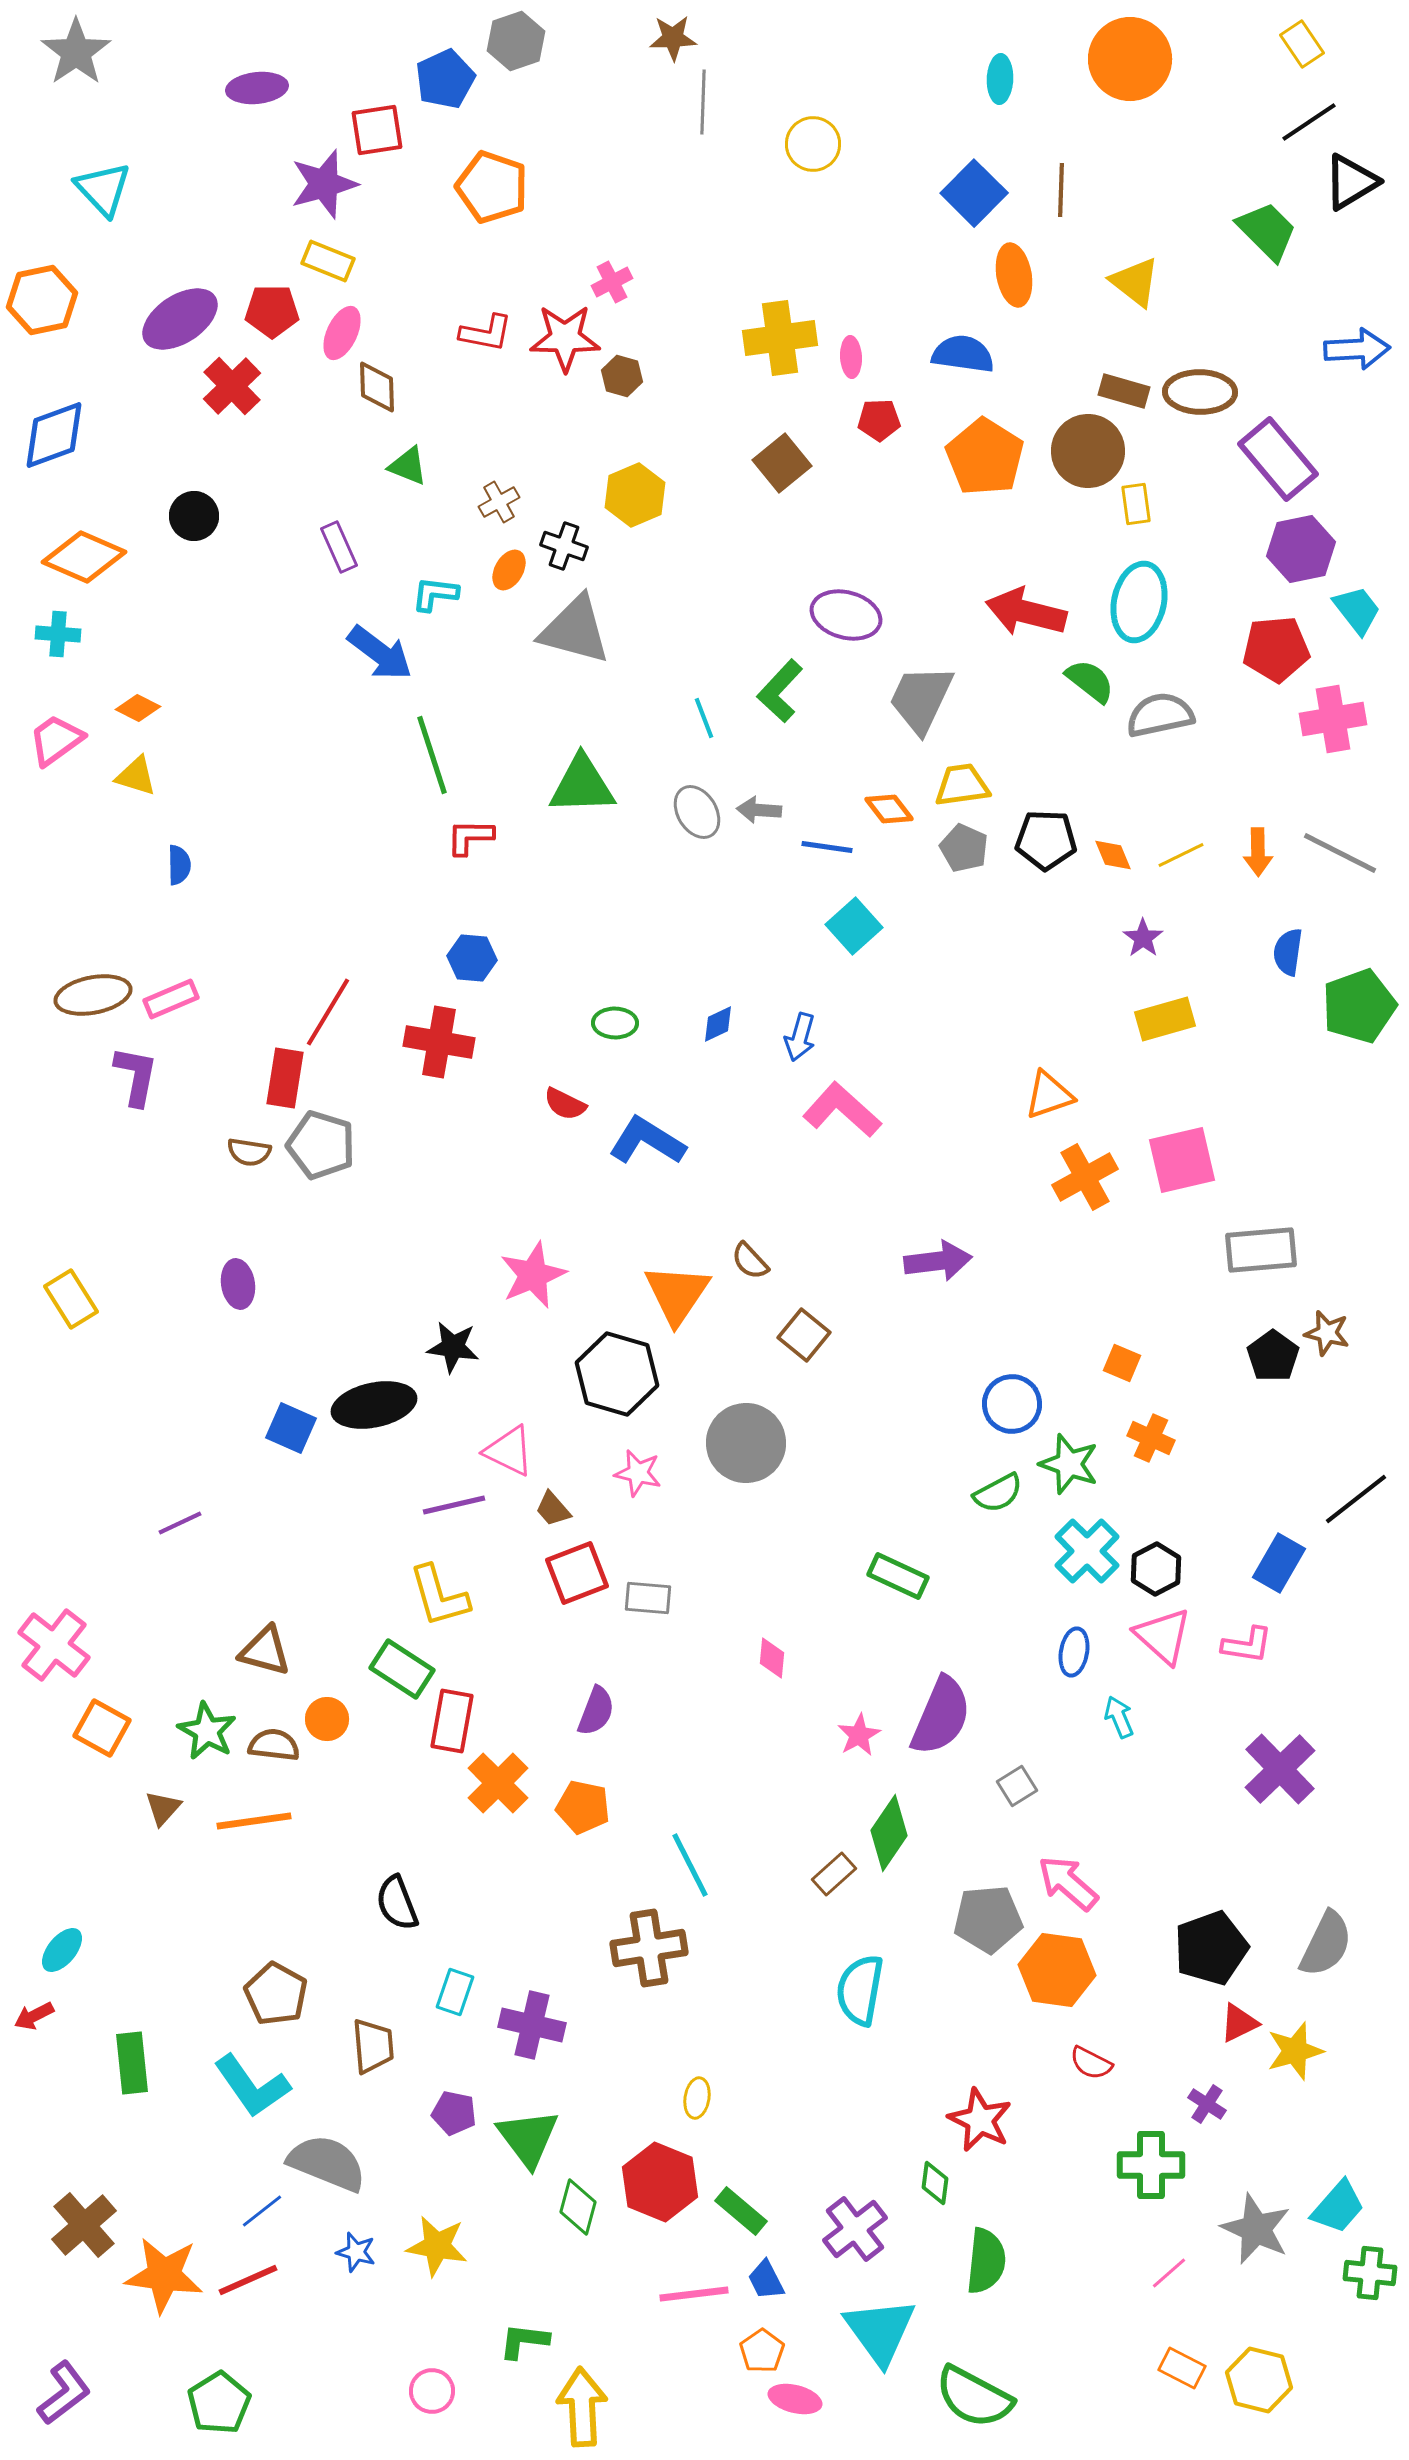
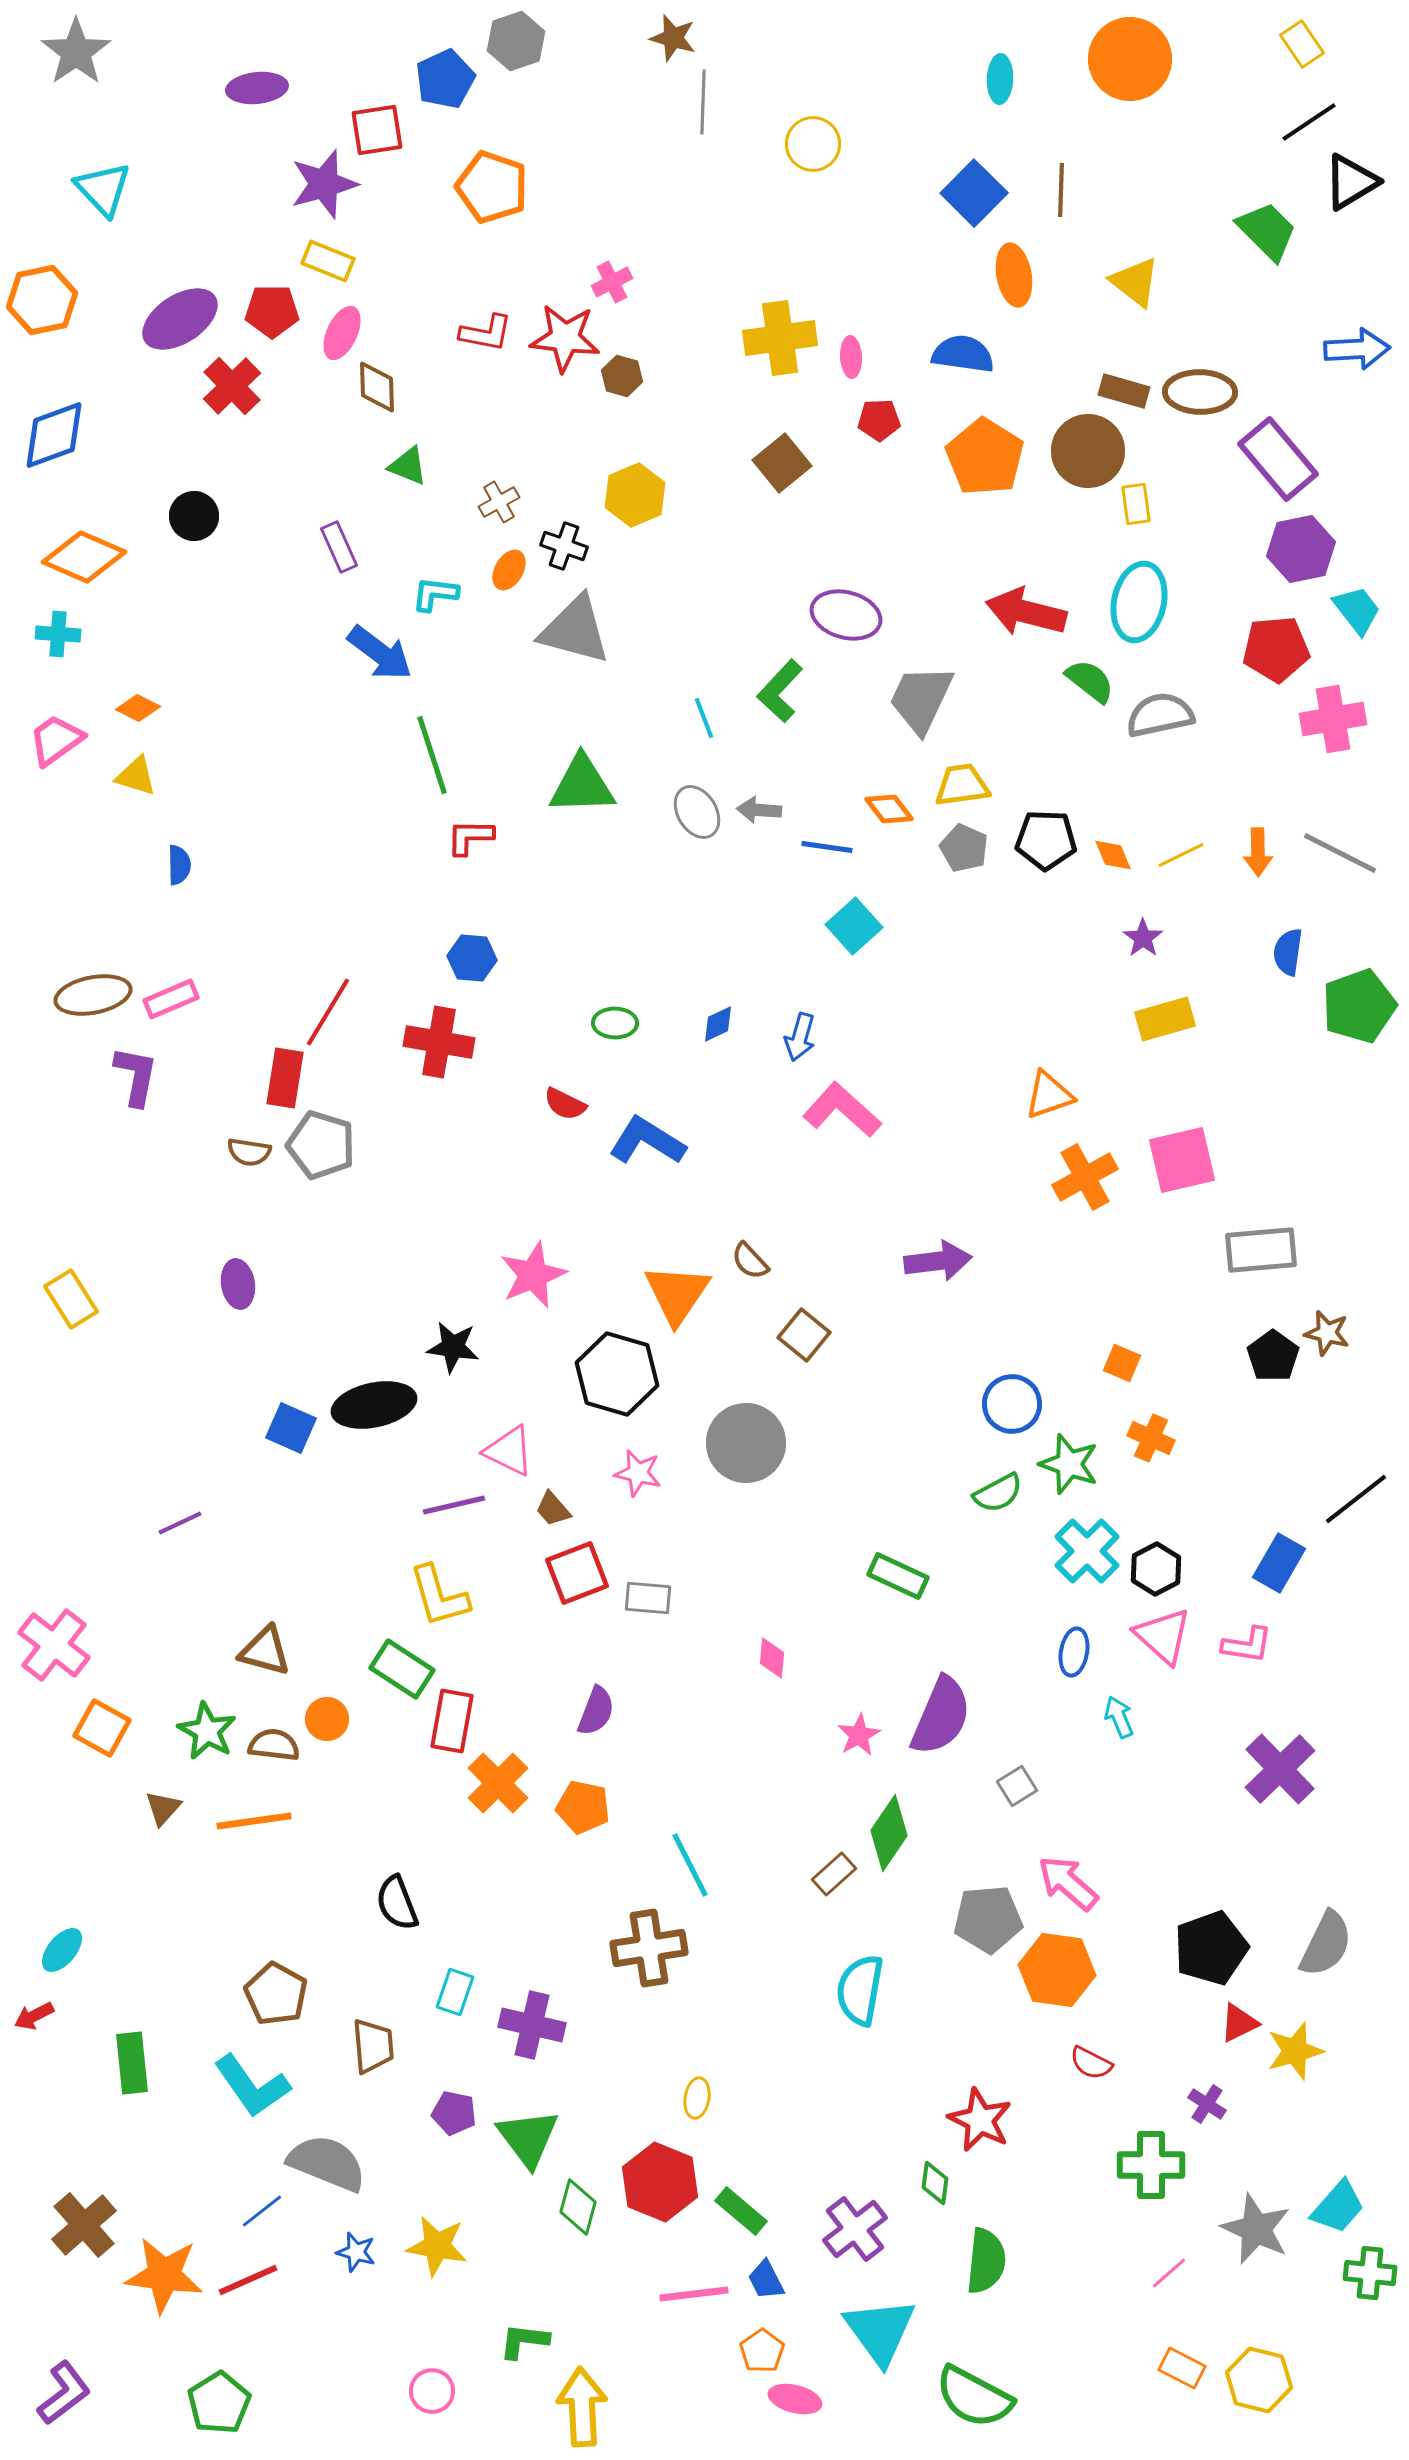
brown star at (673, 38): rotated 18 degrees clockwise
red star at (565, 338): rotated 6 degrees clockwise
